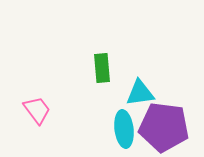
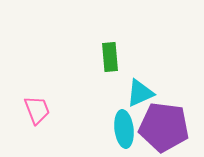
green rectangle: moved 8 px right, 11 px up
cyan triangle: rotated 16 degrees counterclockwise
pink trapezoid: rotated 16 degrees clockwise
